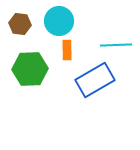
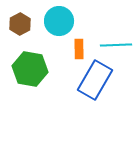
brown hexagon: rotated 25 degrees clockwise
orange rectangle: moved 12 px right, 1 px up
green hexagon: rotated 12 degrees clockwise
blue rectangle: rotated 30 degrees counterclockwise
